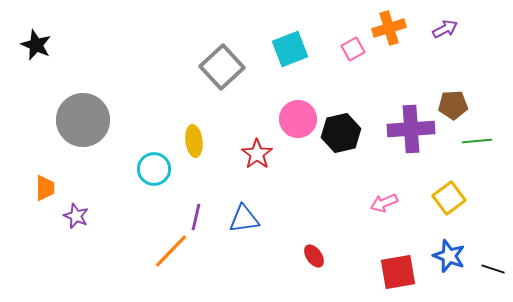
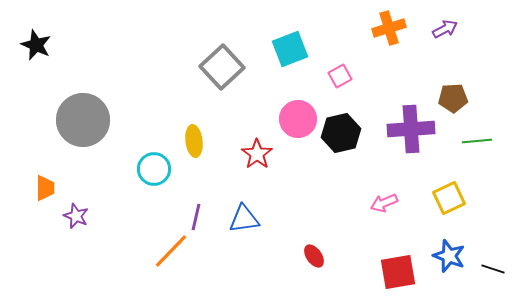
pink square: moved 13 px left, 27 px down
brown pentagon: moved 7 px up
yellow square: rotated 12 degrees clockwise
